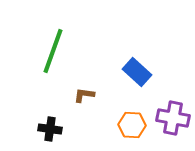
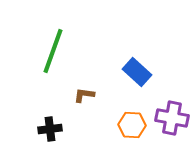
purple cross: moved 1 px left
black cross: rotated 15 degrees counterclockwise
